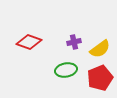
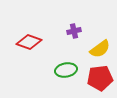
purple cross: moved 11 px up
red pentagon: rotated 15 degrees clockwise
